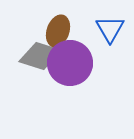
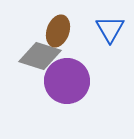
purple circle: moved 3 px left, 18 px down
